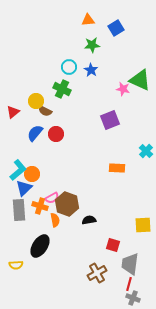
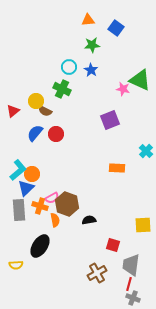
blue square: rotated 21 degrees counterclockwise
red triangle: moved 1 px up
blue triangle: moved 2 px right
gray trapezoid: moved 1 px right, 1 px down
